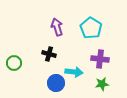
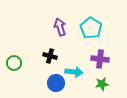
purple arrow: moved 3 px right
black cross: moved 1 px right, 2 px down
